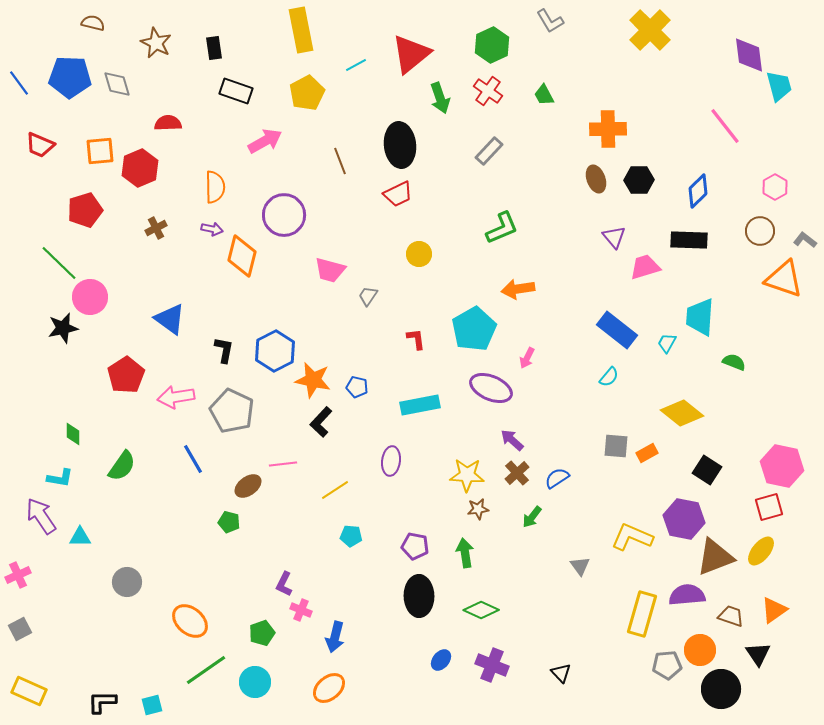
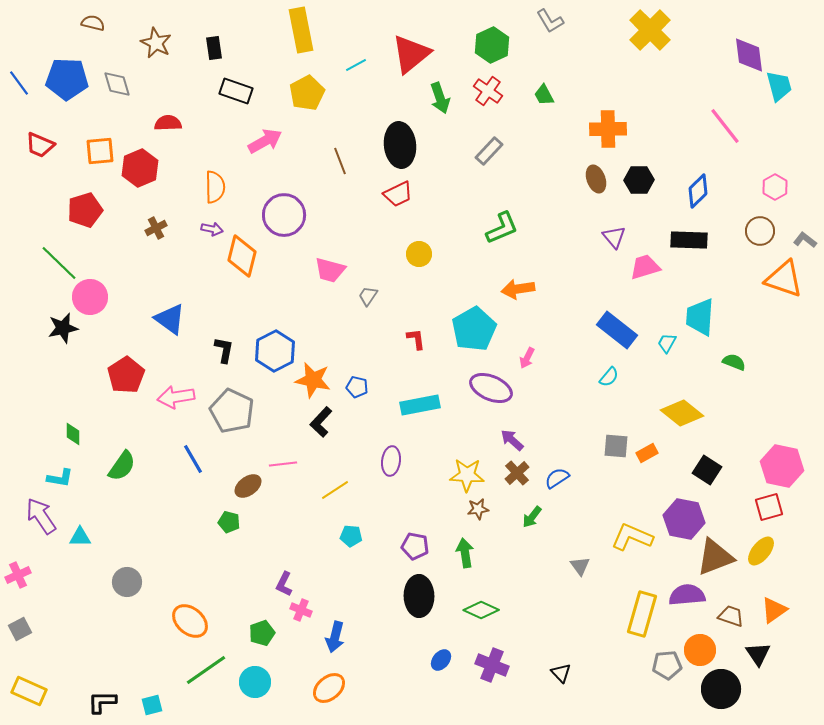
blue pentagon at (70, 77): moved 3 px left, 2 px down
